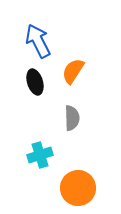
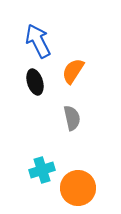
gray semicircle: rotated 10 degrees counterclockwise
cyan cross: moved 2 px right, 15 px down
